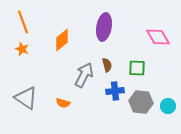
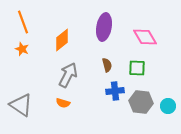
pink diamond: moved 13 px left
gray arrow: moved 16 px left
gray triangle: moved 5 px left, 7 px down
